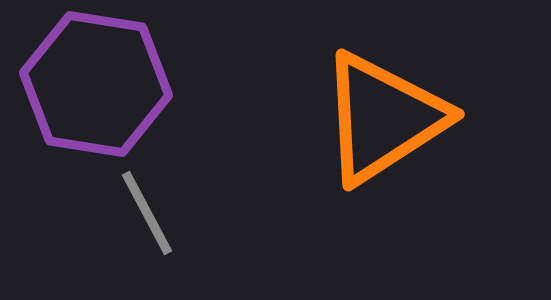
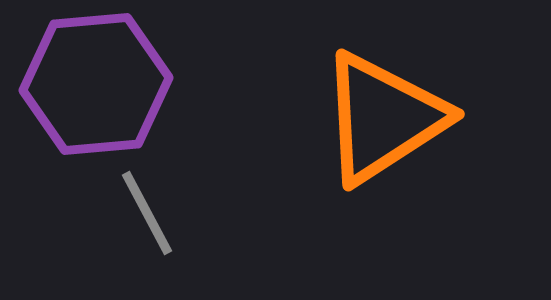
purple hexagon: rotated 14 degrees counterclockwise
